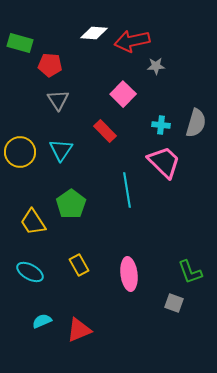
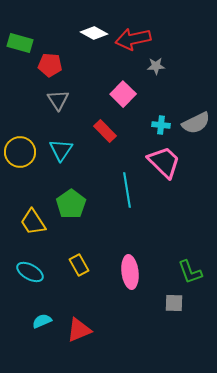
white diamond: rotated 24 degrees clockwise
red arrow: moved 1 px right, 2 px up
gray semicircle: rotated 48 degrees clockwise
pink ellipse: moved 1 px right, 2 px up
gray square: rotated 18 degrees counterclockwise
